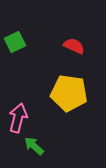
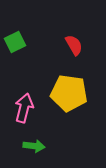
red semicircle: moved 1 px up; rotated 35 degrees clockwise
pink arrow: moved 6 px right, 10 px up
green arrow: rotated 145 degrees clockwise
